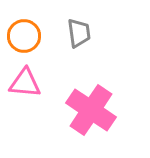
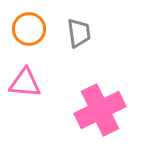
orange circle: moved 5 px right, 7 px up
pink cross: moved 9 px right; rotated 30 degrees clockwise
